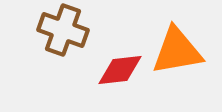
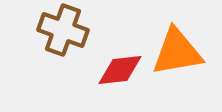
orange triangle: moved 1 px down
